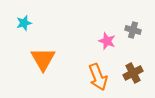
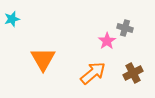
cyan star: moved 12 px left, 4 px up
gray cross: moved 8 px left, 2 px up
pink star: rotated 18 degrees clockwise
orange arrow: moved 5 px left, 4 px up; rotated 108 degrees counterclockwise
